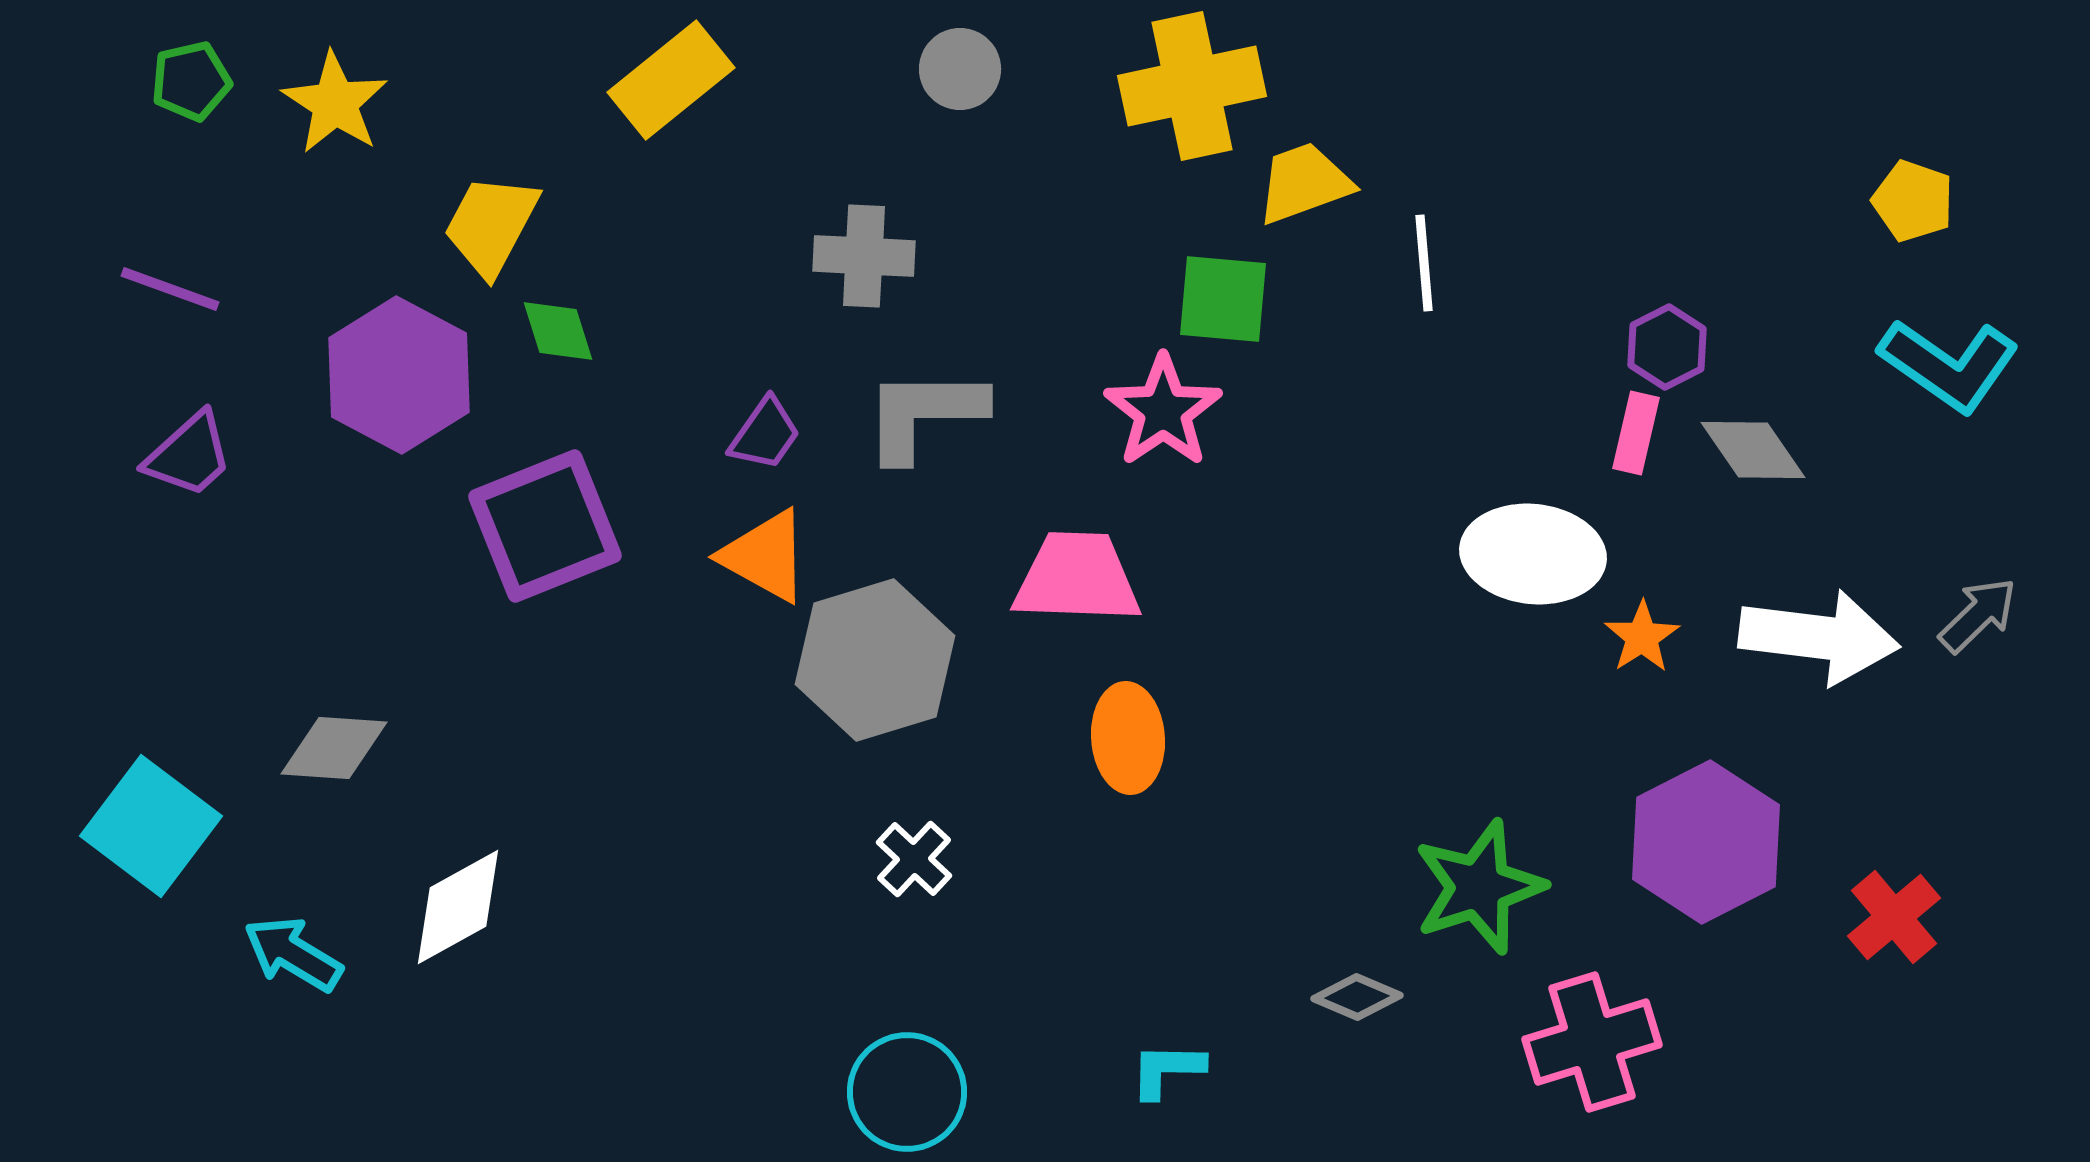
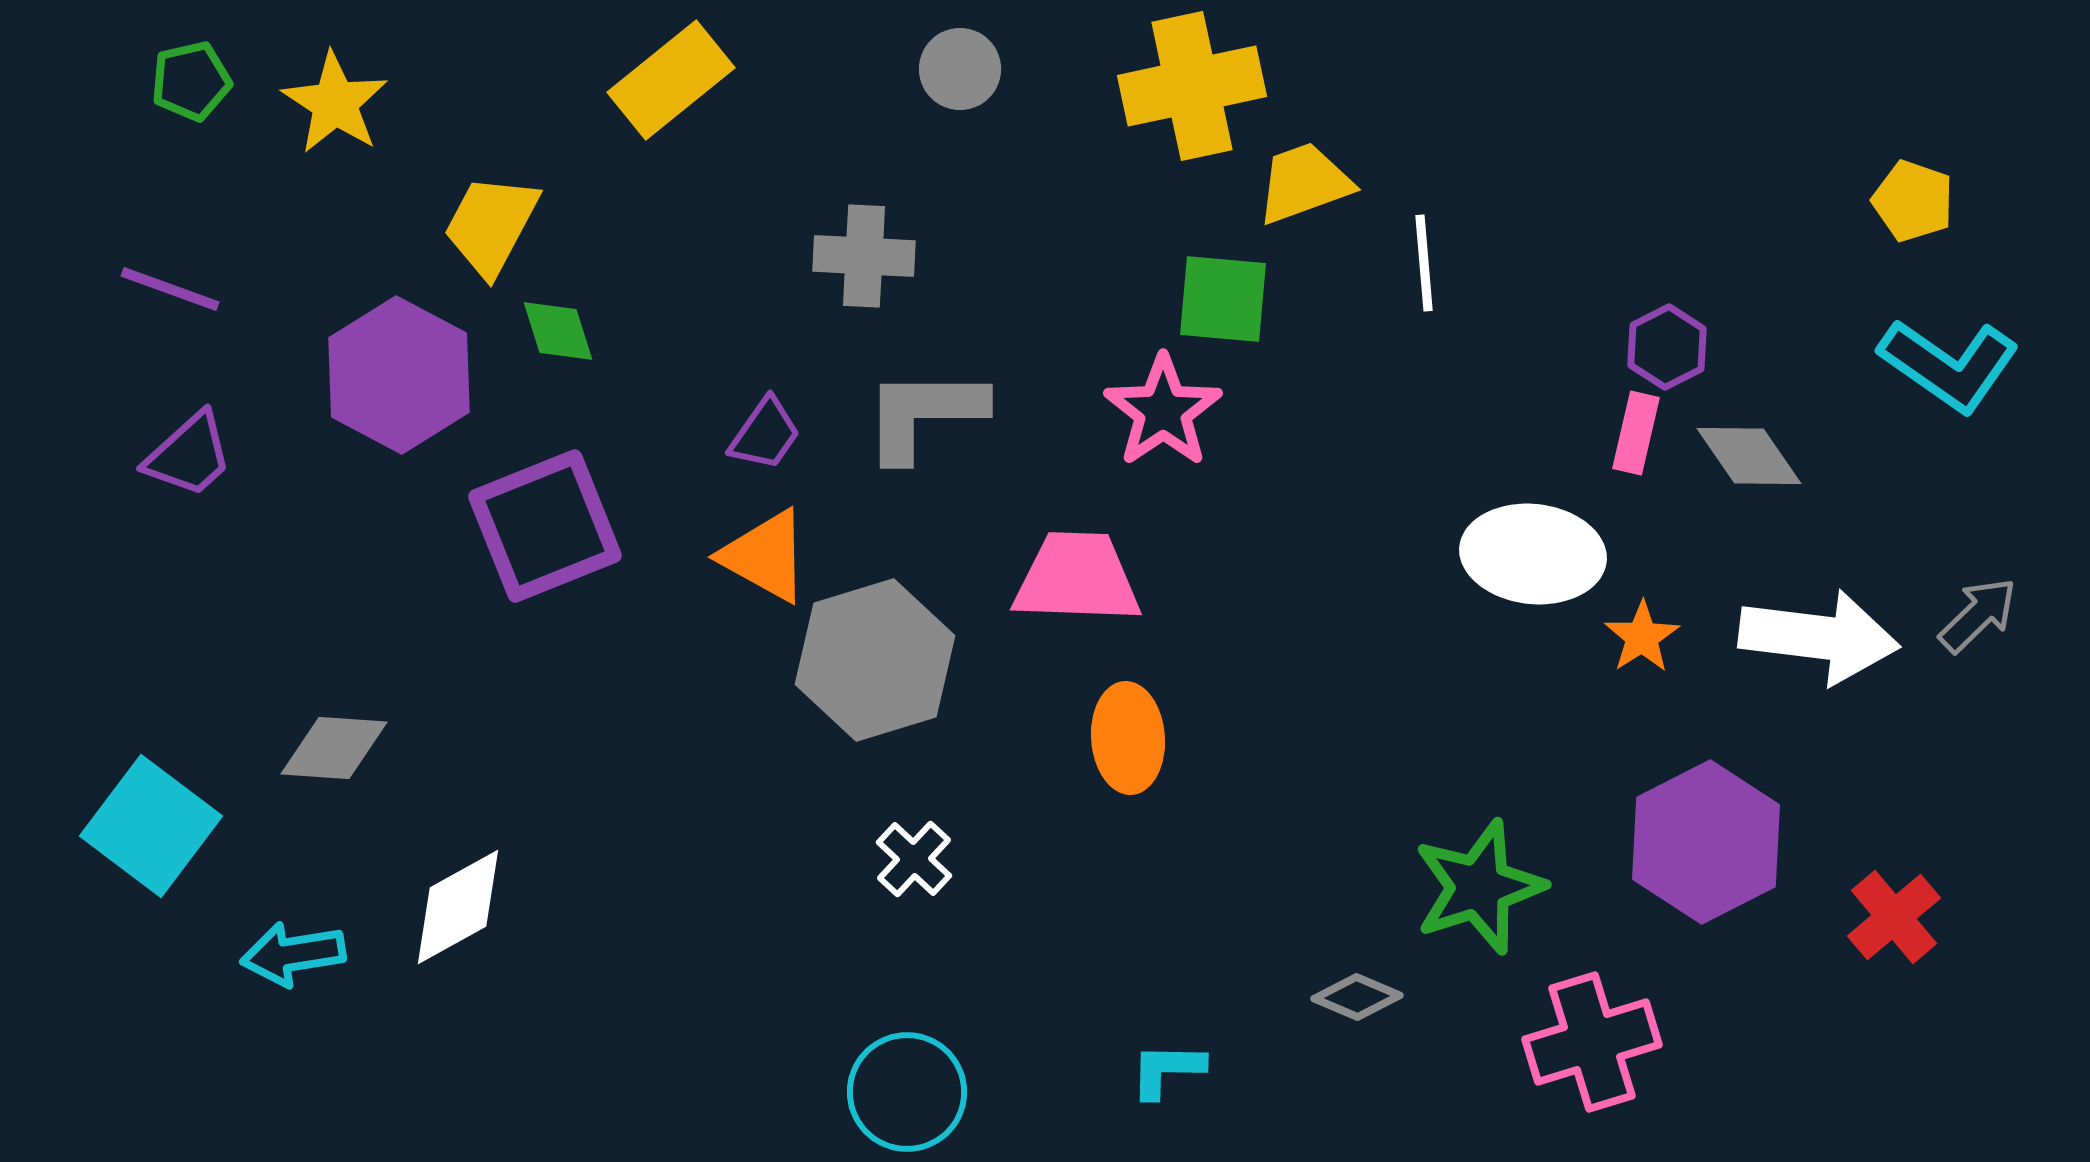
gray diamond at (1753, 450): moved 4 px left, 6 px down
cyan arrow at (293, 954): rotated 40 degrees counterclockwise
